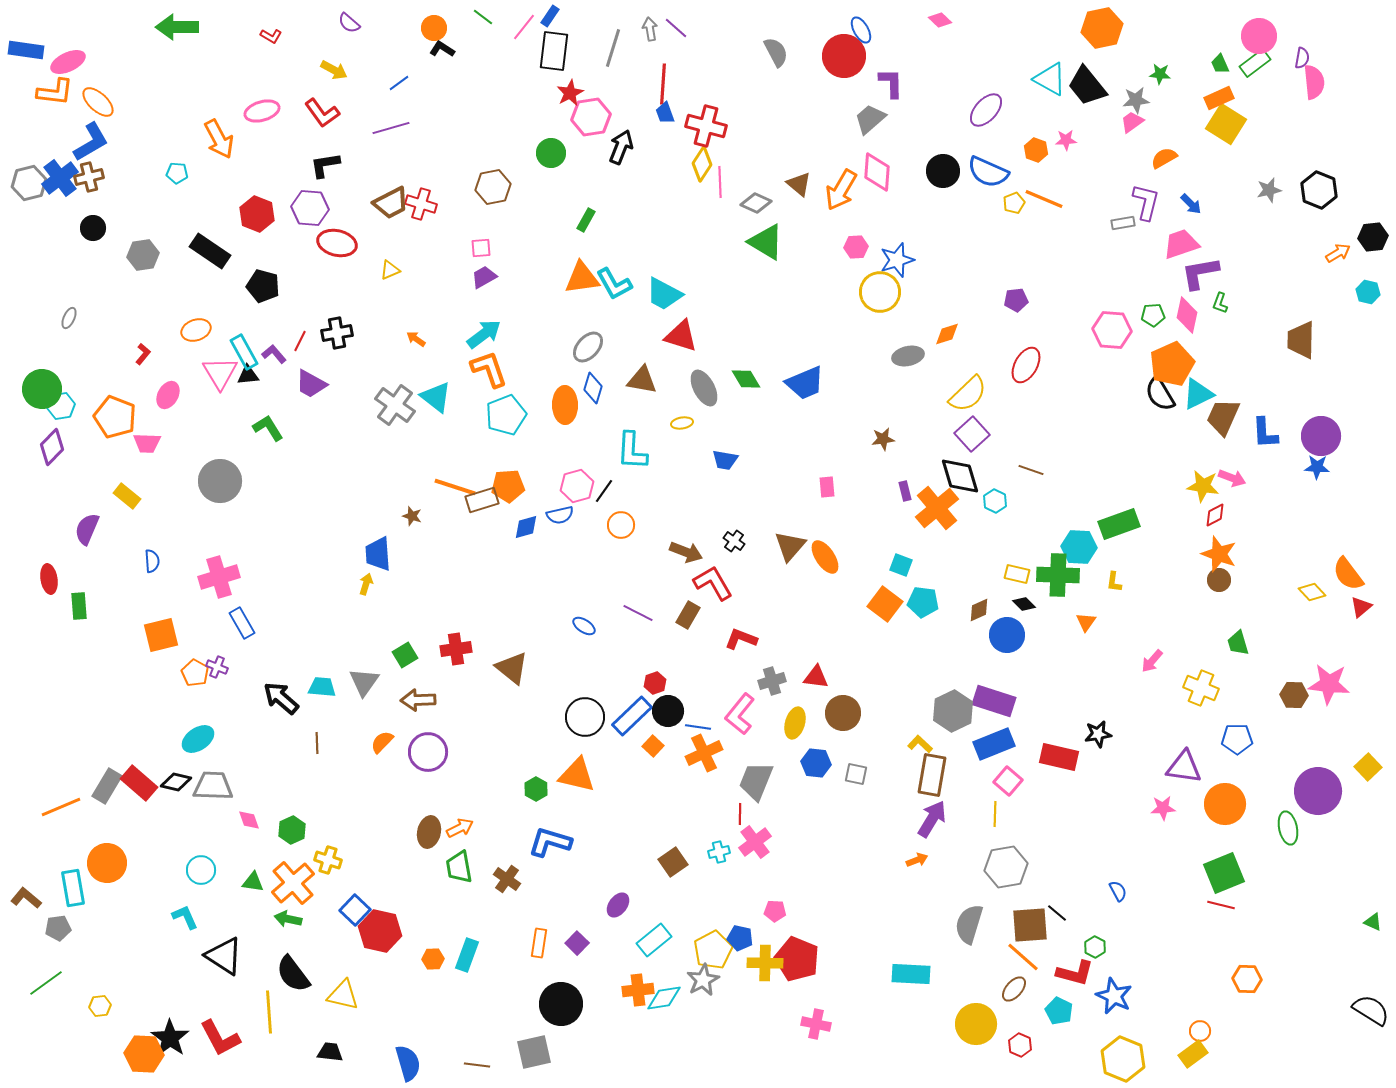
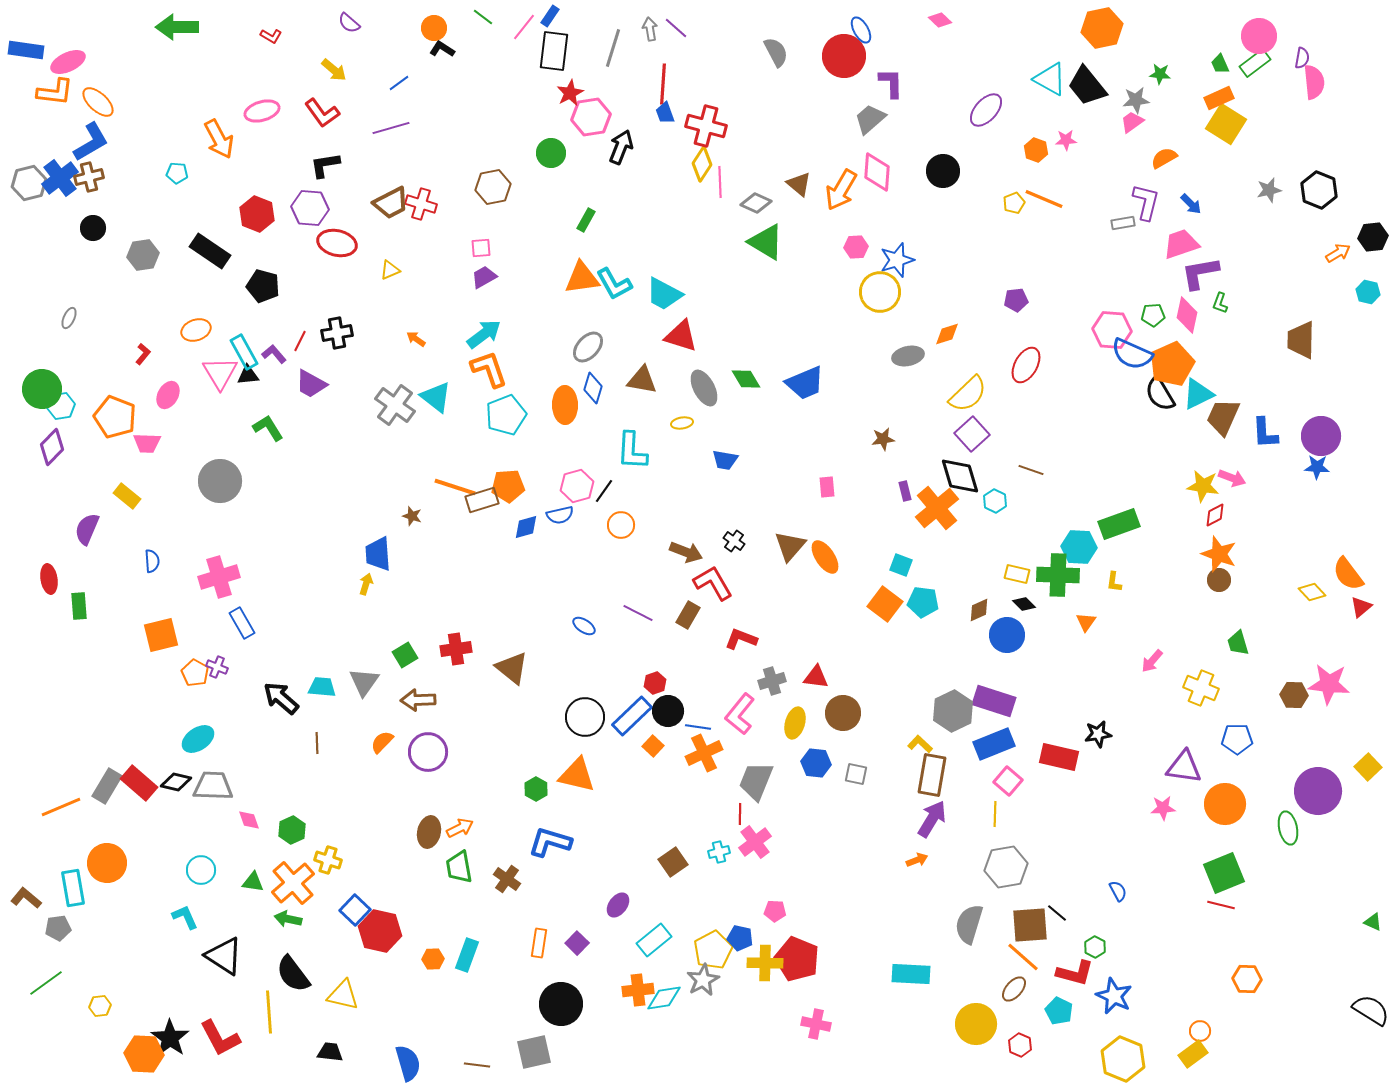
yellow arrow at (334, 70): rotated 12 degrees clockwise
blue semicircle at (988, 172): moved 144 px right, 182 px down
